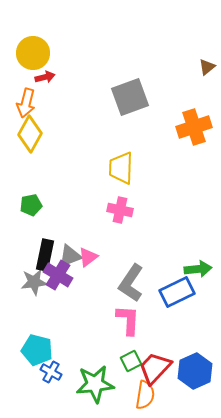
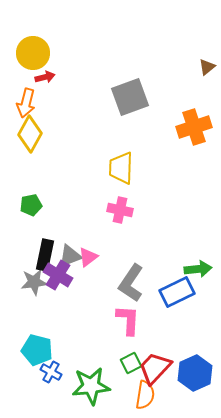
green square: moved 2 px down
blue hexagon: moved 2 px down
green star: moved 4 px left, 2 px down
